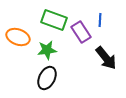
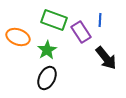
green star: rotated 24 degrees counterclockwise
